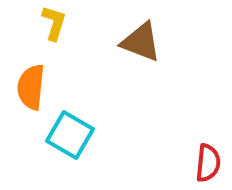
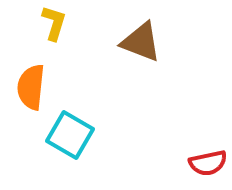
red semicircle: rotated 72 degrees clockwise
